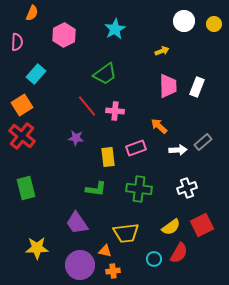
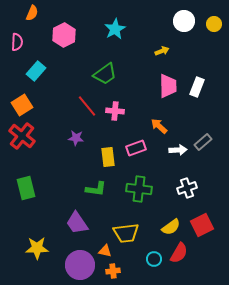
cyan rectangle: moved 3 px up
